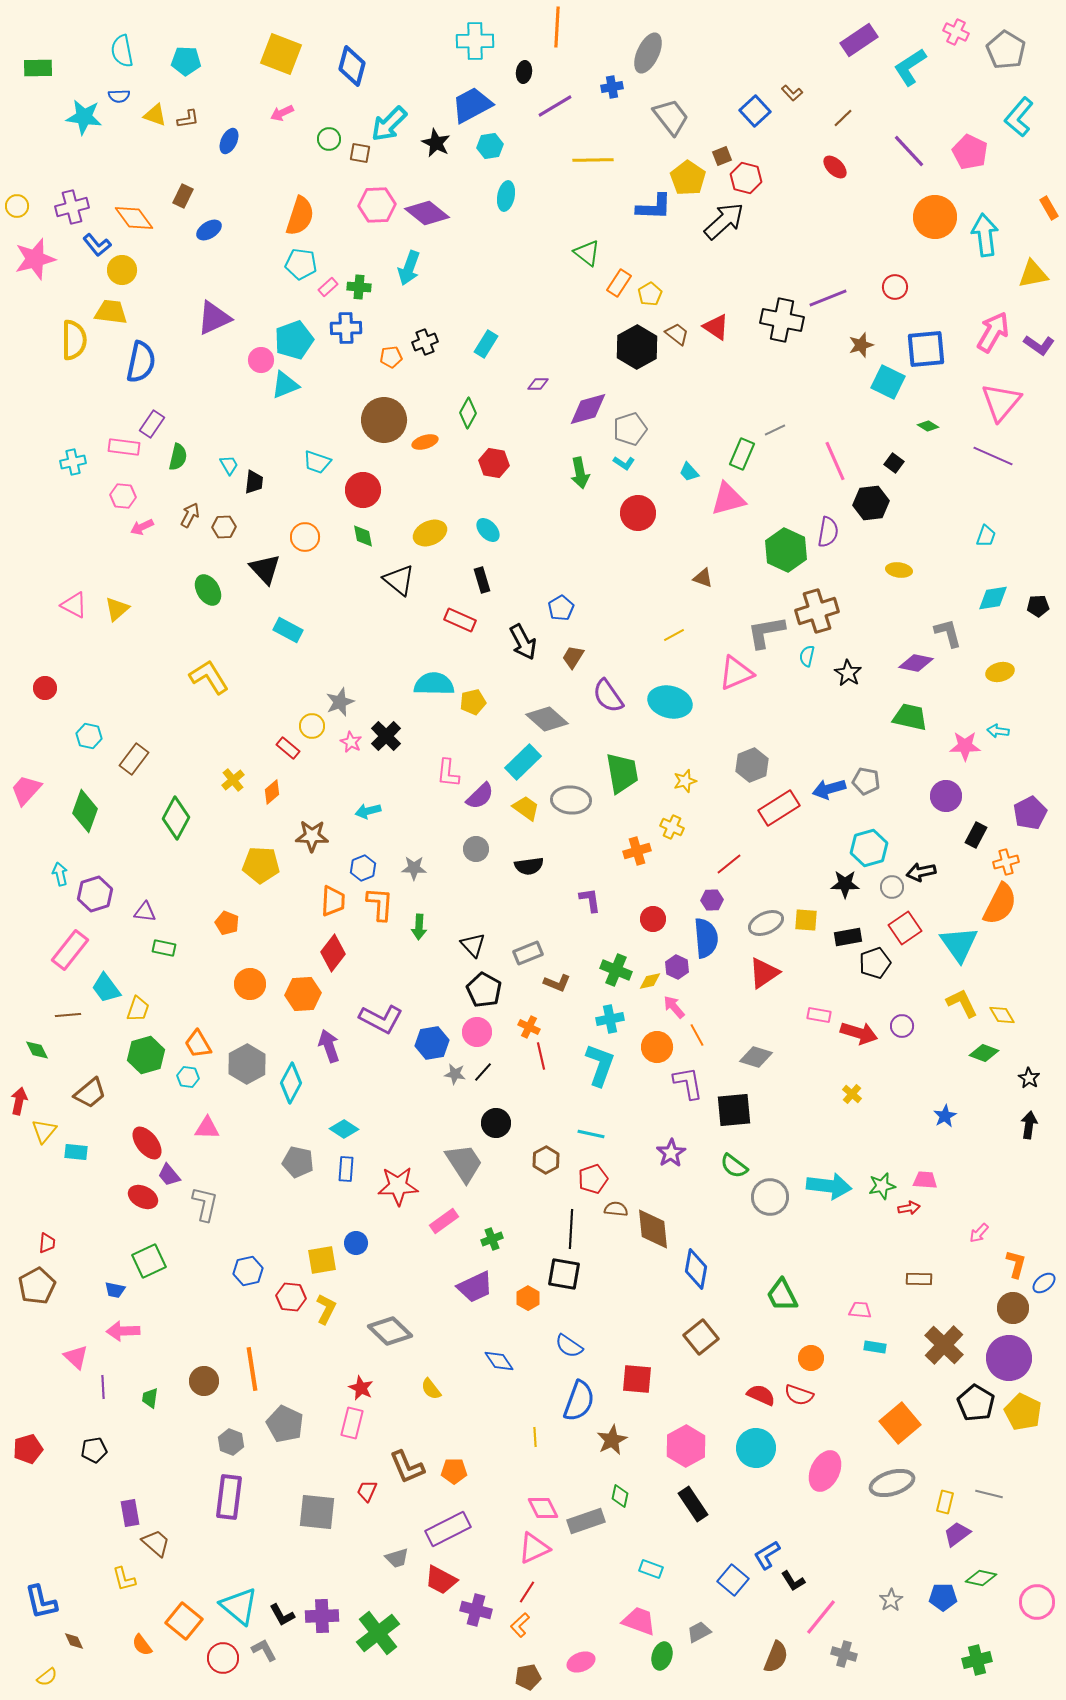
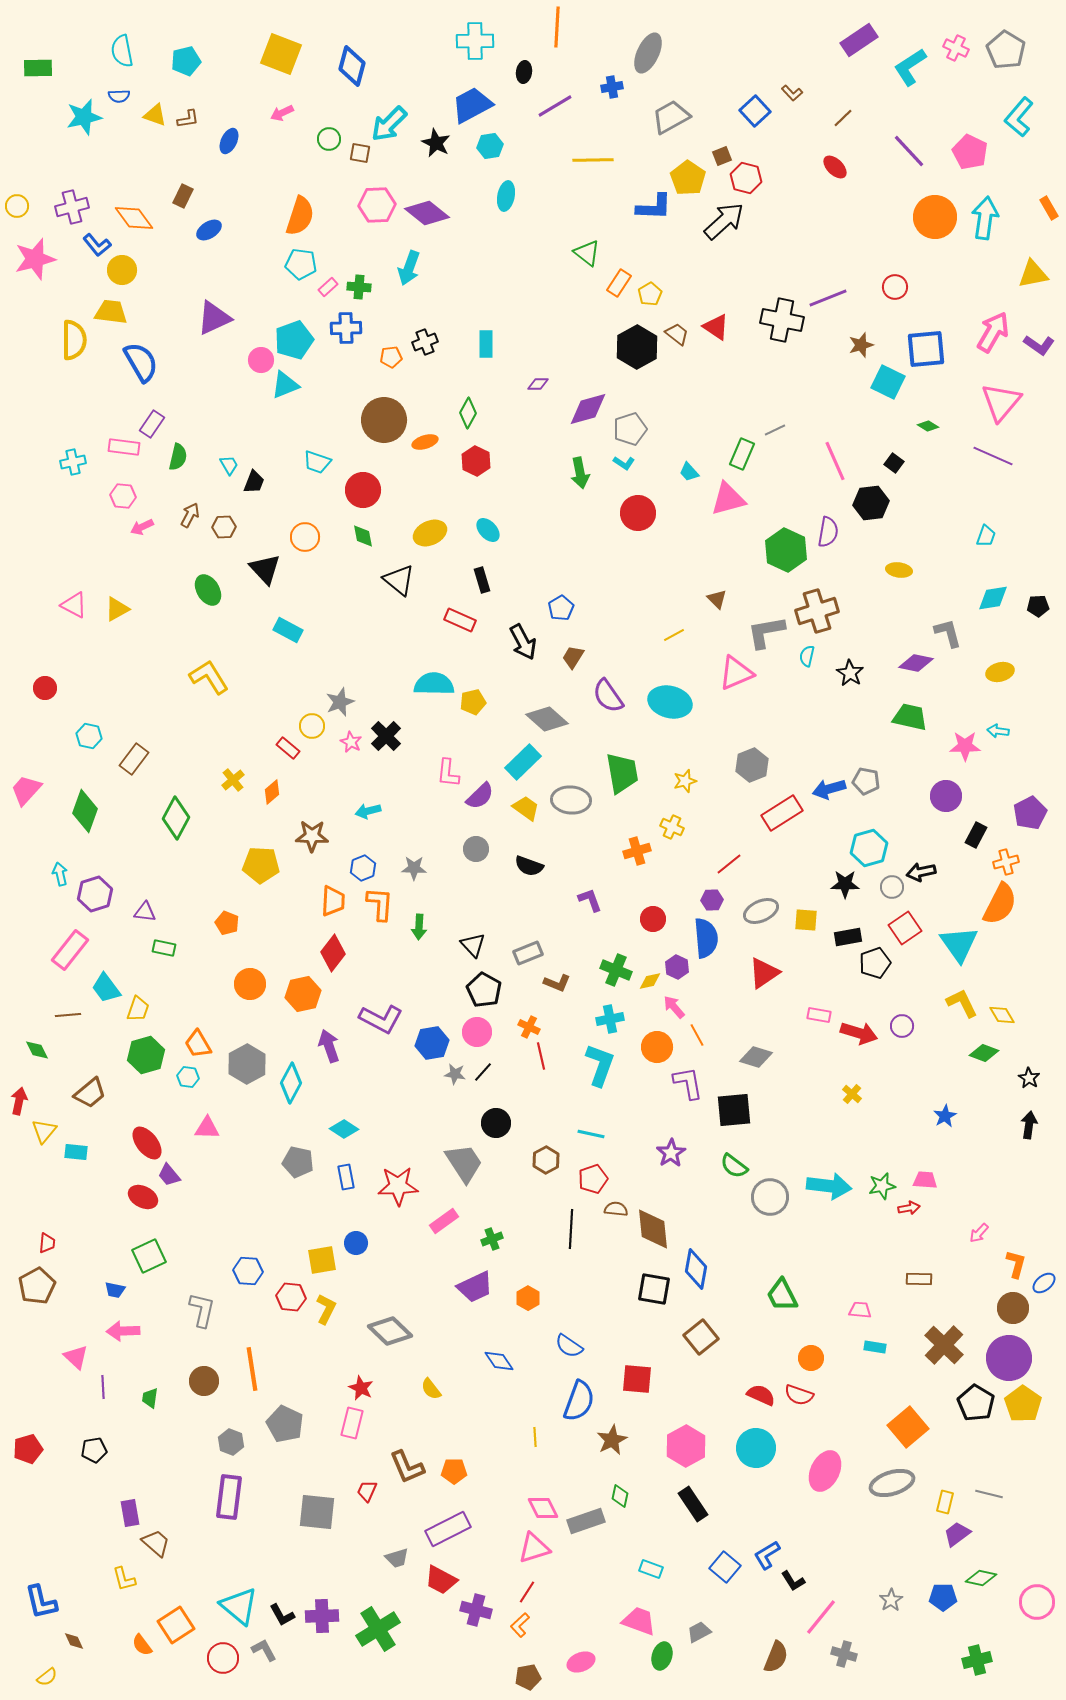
pink cross at (956, 32): moved 16 px down
cyan pentagon at (186, 61): rotated 16 degrees counterclockwise
cyan star at (84, 117): rotated 21 degrees counterclockwise
gray trapezoid at (671, 117): rotated 81 degrees counterclockwise
cyan arrow at (985, 235): moved 17 px up; rotated 15 degrees clockwise
cyan rectangle at (486, 344): rotated 32 degrees counterclockwise
blue semicircle at (141, 362): rotated 42 degrees counterclockwise
red hexagon at (494, 463): moved 18 px left, 2 px up; rotated 16 degrees clockwise
black trapezoid at (254, 482): rotated 15 degrees clockwise
brown triangle at (703, 578): moved 14 px right, 21 px down; rotated 25 degrees clockwise
yellow triangle at (117, 609): rotated 12 degrees clockwise
black star at (848, 673): moved 2 px right
red rectangle at (779, 808): moved 3 px right, 5 px down
black semicircle at (529, 866): rotated 28 degrees clockwise
purple L-shape at (590, 900): rotated 12 degrees counterclockwise
gray ellipse at (766, 923): moved 5 px left, 12 px up
orange hexagon at (303, 994): rotated 8 degrees counterclockwise
blue rectangle at (346, 1169): moved 8 px down; rotated 15 degrees counterclockwise
gray L-shape at (205, 1204): moved 3 px left, 106 px down
green square at (149, 1261): moved 5 px up
blue hexagon at (248, 1271): rotated 16 degrees clockwise
black square at (564, 1274): moved 90 px right, 15 px down
yellow pentagon at (1023, 1412): moved 8 px up; rotated 9 degrees clockwise
orange square at (900, 1423): moved 8 px right, 4 px down
pink triangle at (534, 1548): rotated 8 degrees clockwise
blue square at (733, 1580): moved 8 px left, 13 px up
orange square at (184, 1621): moved 8 px left, 4 px down; rotated 18 degrees clockwise
green cross at (378, 1633): moved 4 px up; rotated 6 degrees clockwise
